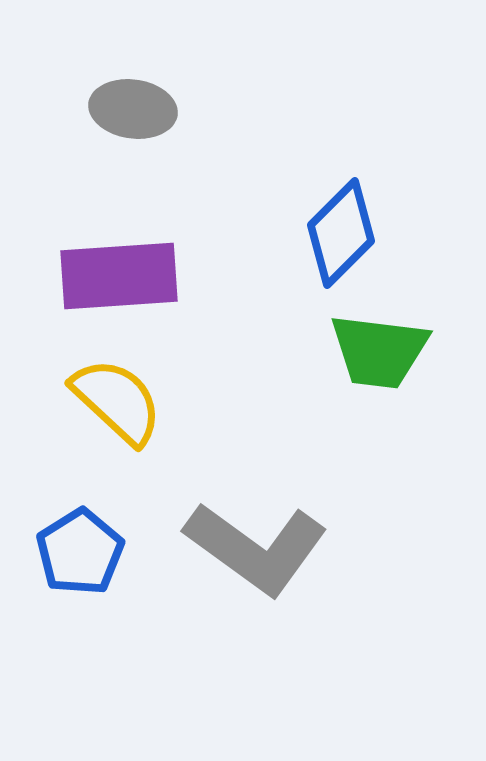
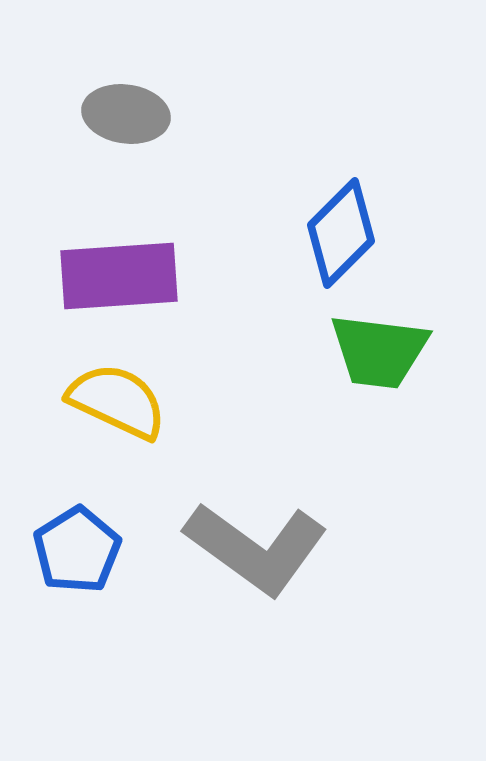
gray ellipse: moved 7 px left, 5 px down
yellow semicircle: rotated 18 degrees counterclockwise
blue pentagon: moved 3 px left, 2 px up
